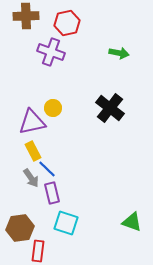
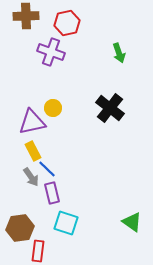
green arrow: rotated 60 degrees clockwise
gray arrow: moved 1 px up
green triangle: rotated 15 degrees clockwise
